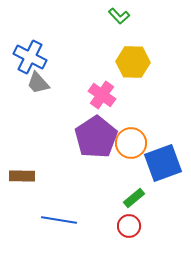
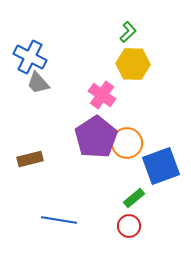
green L-shape: moved 9 px right, 16 px down; rotated 90 degrees counterclockwise
yellow hexagon: moved 2 px down
orange circle: moved 4 px left
blue square: moved 2 px left, 3 px down
brown rectangle: moved 8 px right, 17 px up; rotated 15 degrees counterclockwise
